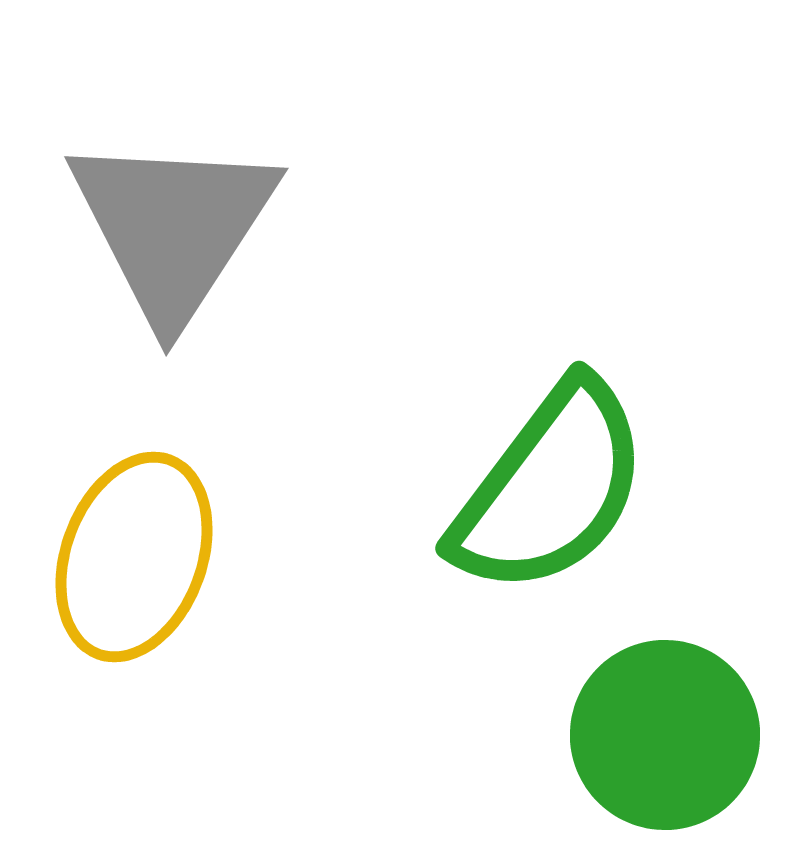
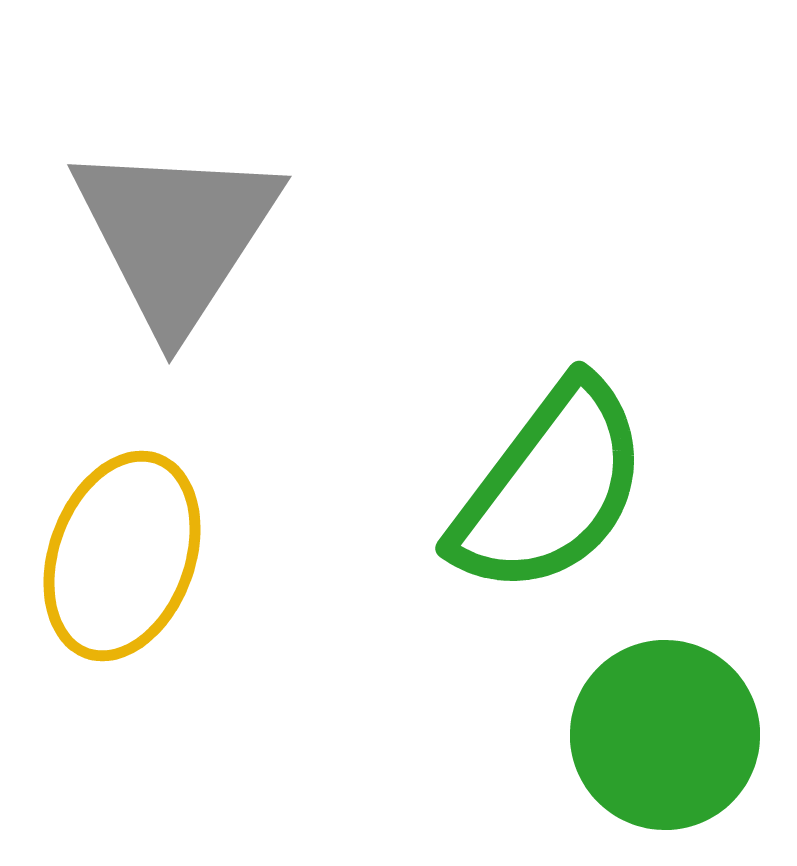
gray triangle: moved 3 px right, 8 px down
yellow ellipse: moved 12 px left, 1 px up
